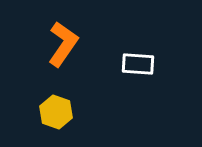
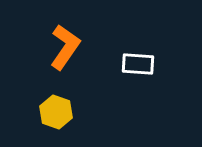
orange L-shape: moved 2 px right, 3 px down
